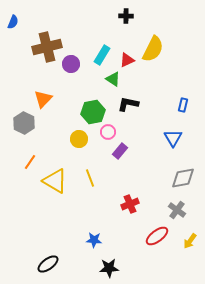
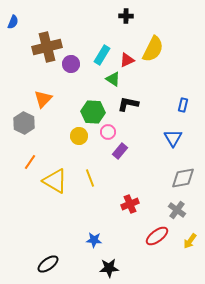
green hexagon: rotated 15 degrees clockwise
yellow circle: moved 3 px up
